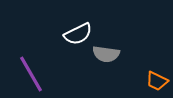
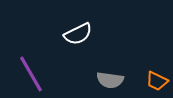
gray semicircle: moved 4 px right, 26 px down
